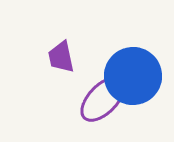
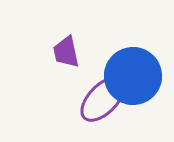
purple trapezoid: moved 5 px right, 5 px up
